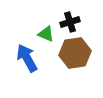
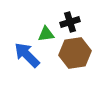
green triangle: rotated 30 degrees counterclockwise
blue arrow: moved 3 px up; rotated 16 degrees counterclockwise
